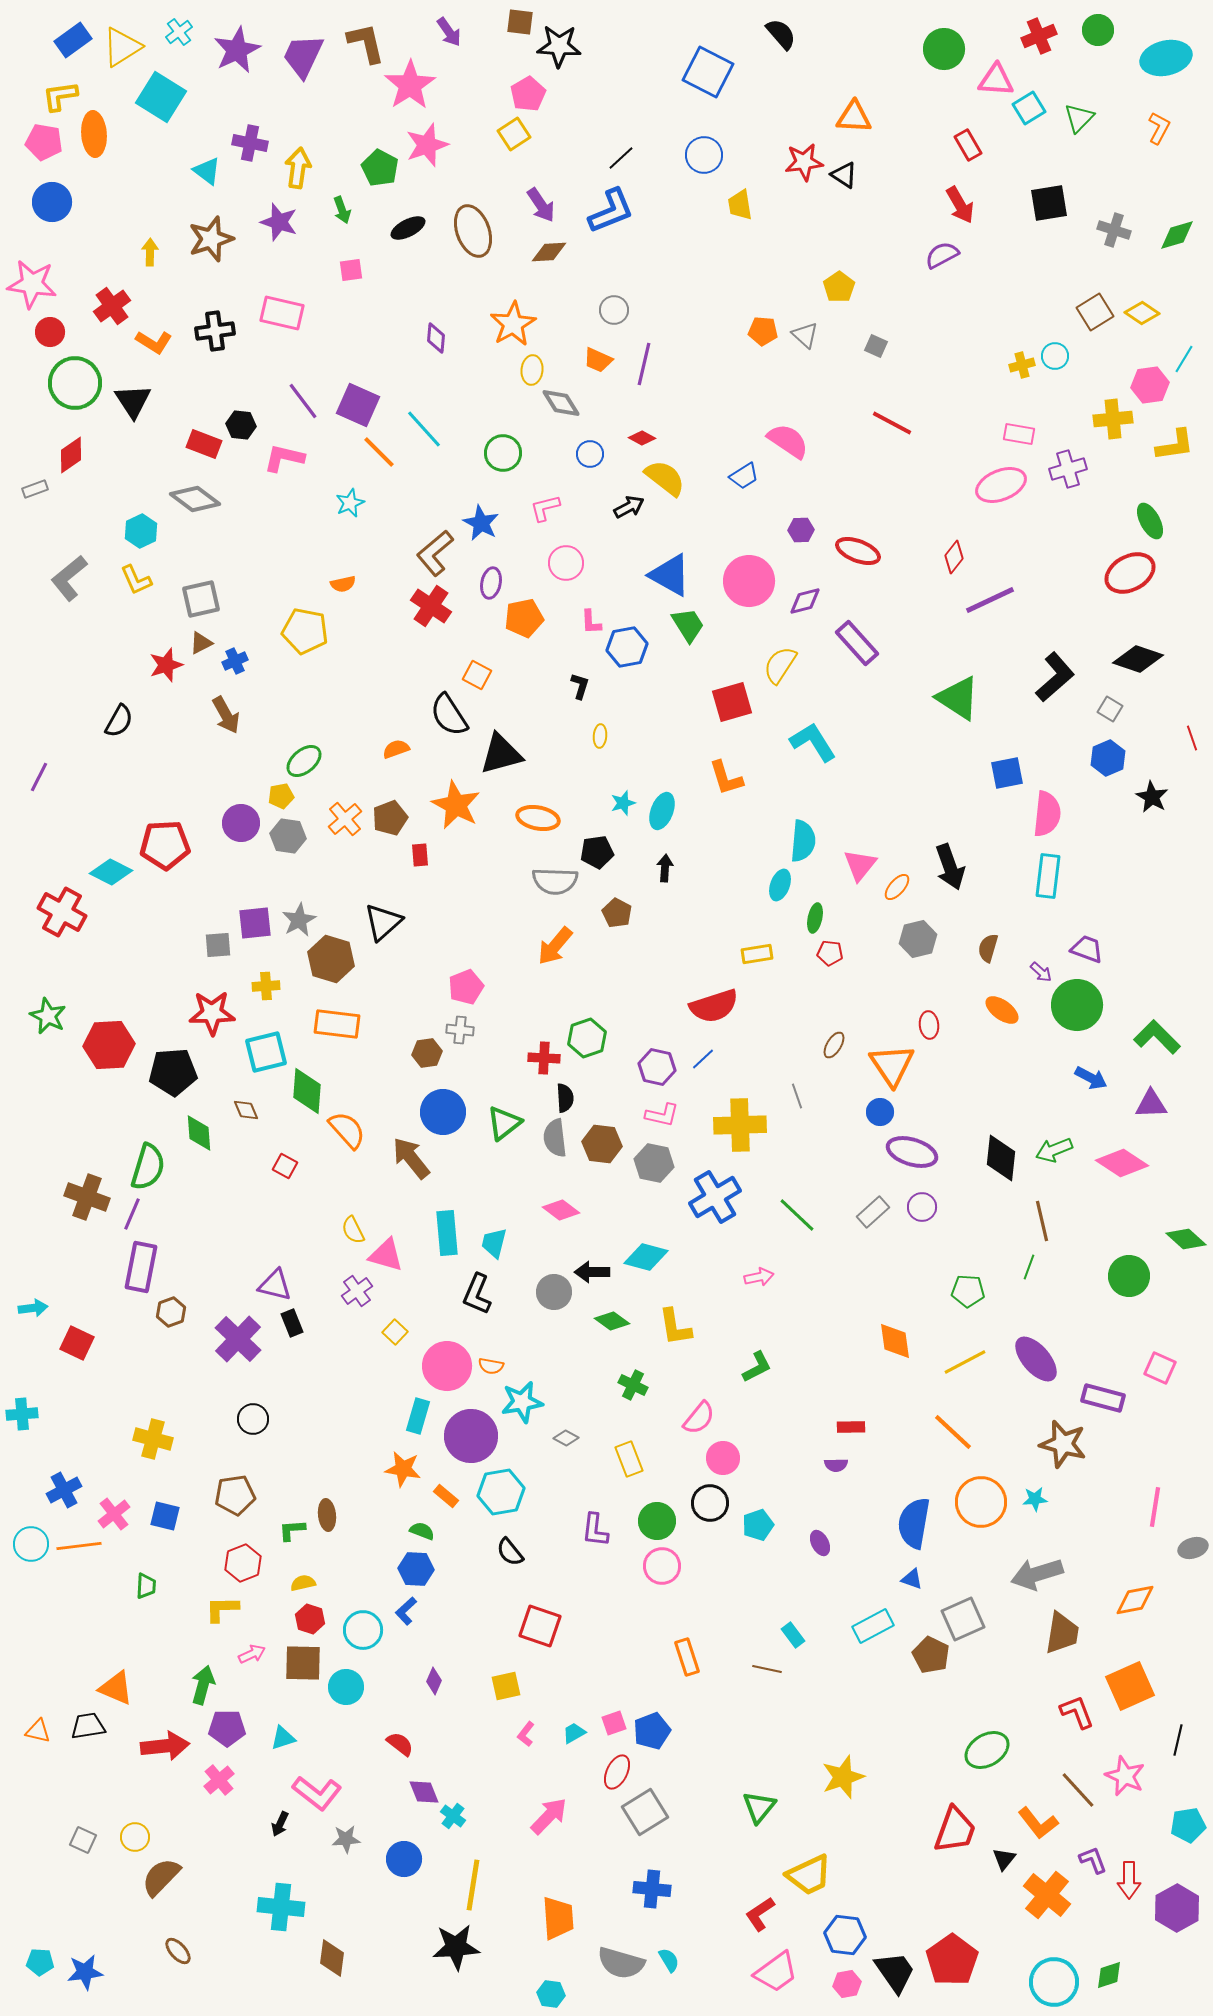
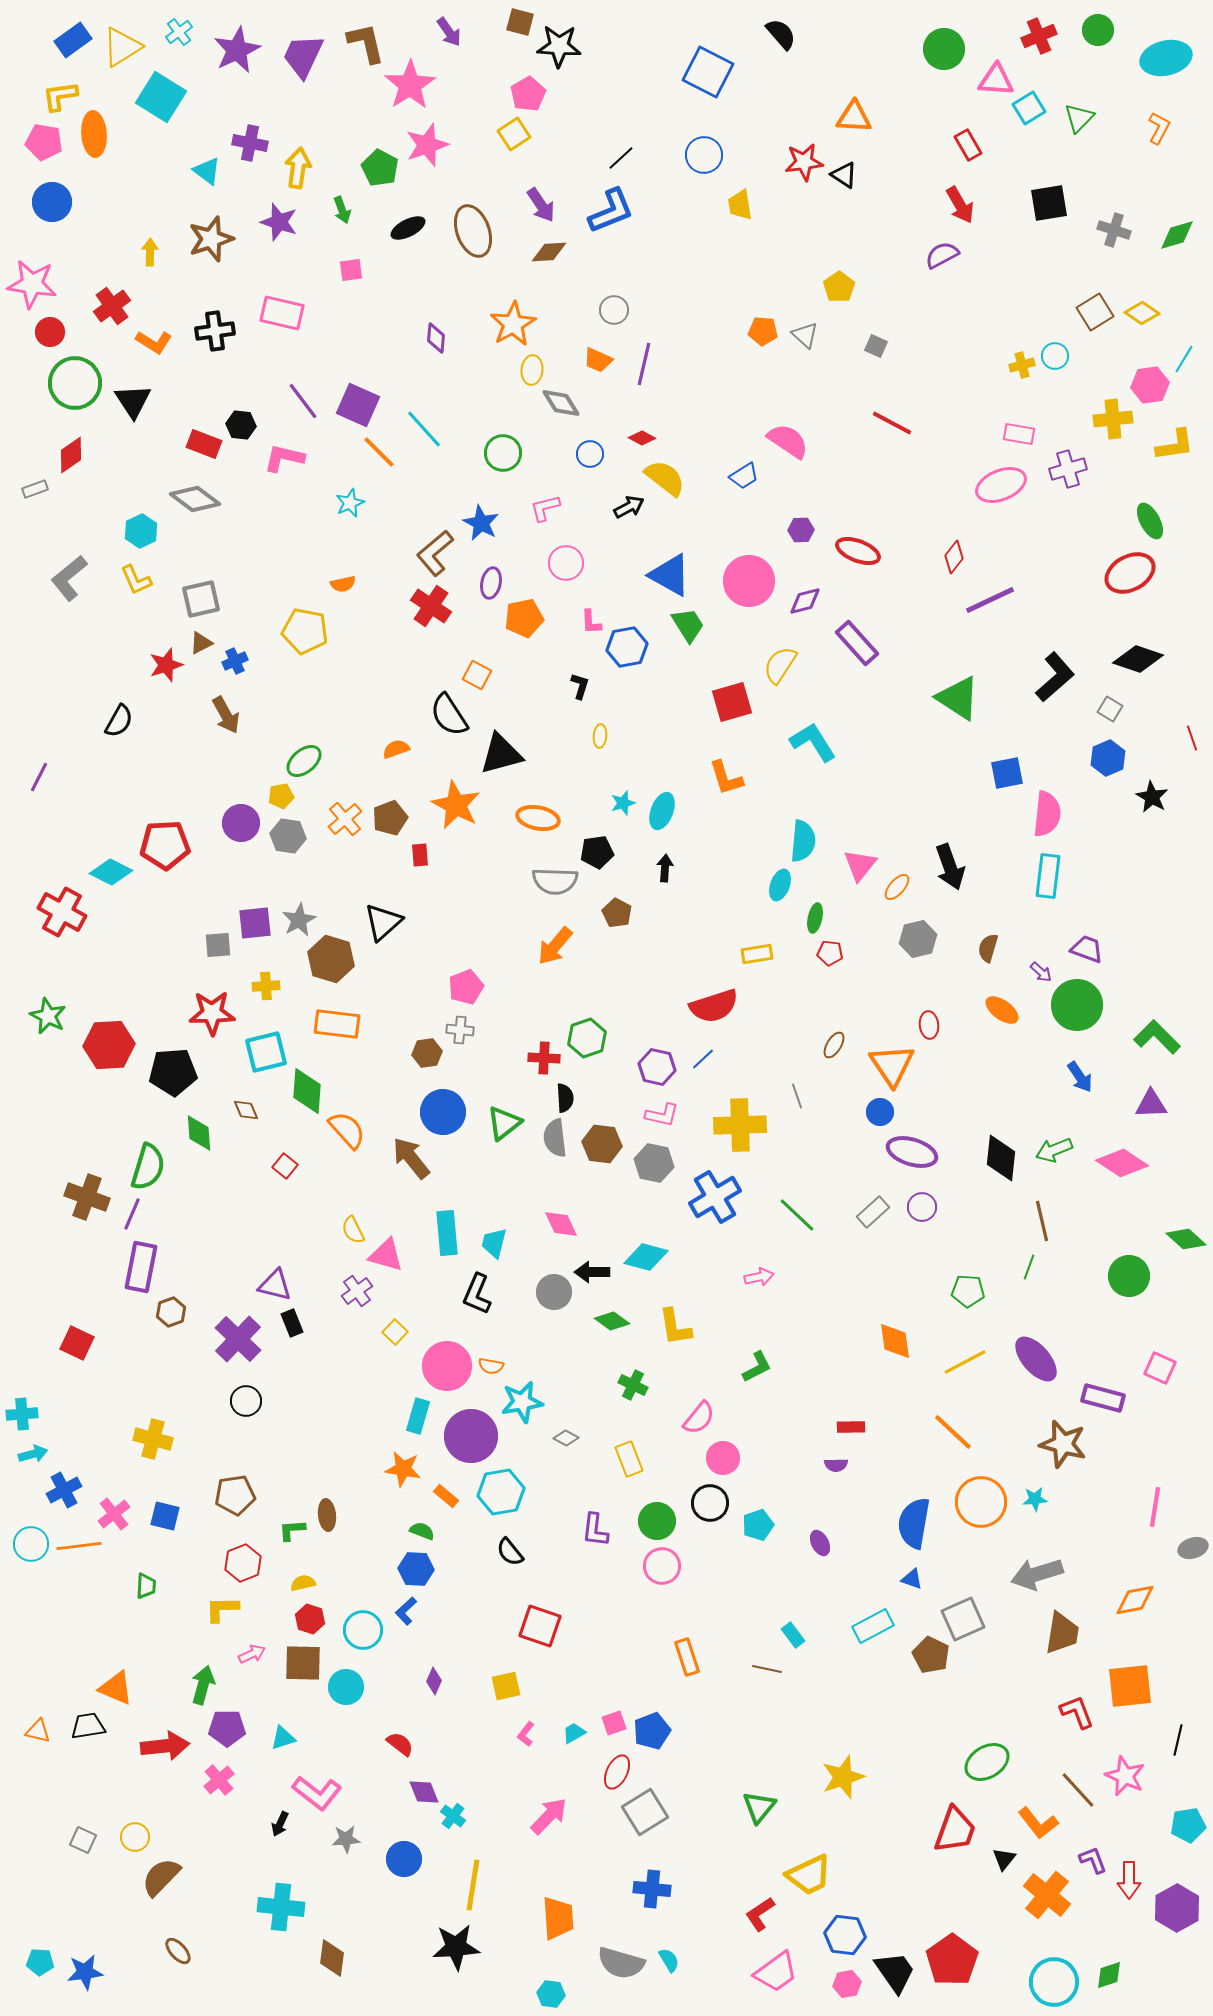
brown square at (520, 22): rotated 8 degrees clockwise
blue arrow at (1091, 1078): moved 11 px left, 1 px up; rotated 28 degrees clockwise
red square at (285, 1166): rotated 10 degrees clockwise
pink diamond at (561, 1210): moved 14 px down; rotated 27 degrees clockwise
cyan arrow at (33, 1308): moved 146 px down; rotated 8 degrees counterclockwise
black circle at (253, 1419): moved 7 px left, 18 px up
orange square at (1130, 1686): rotated 18 degrees clockwise
green ellipse at (987, 1750): moved 12 px down
